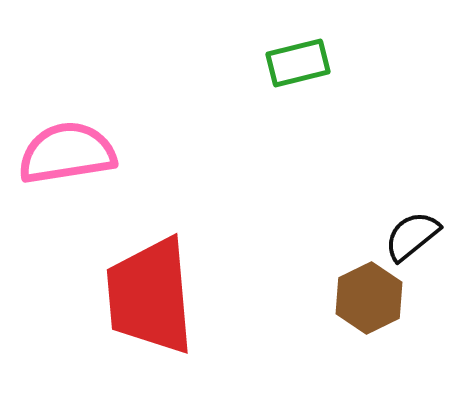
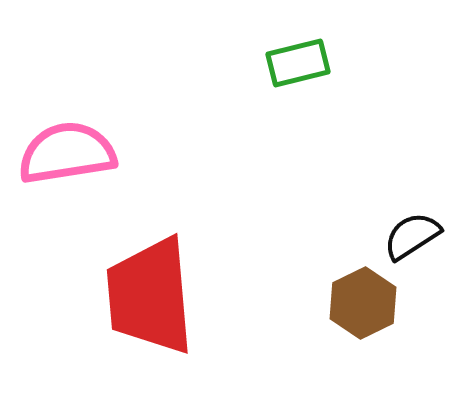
black semicircle: rotated 6 degrees clockwise
brown hexagon: moved 6 px left, 5 px down
